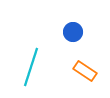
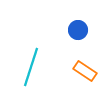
blue circle: moved 5 px right, 2 px up
